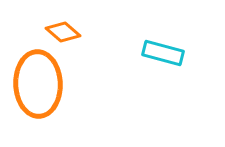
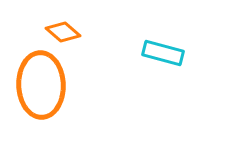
orange ellipse: moved 3 px right, 1 px down
